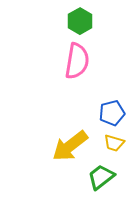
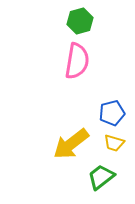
green hexagon: rotated 15 degrees clockwise
yellow arrow: moved 1 px right, 2 px up
